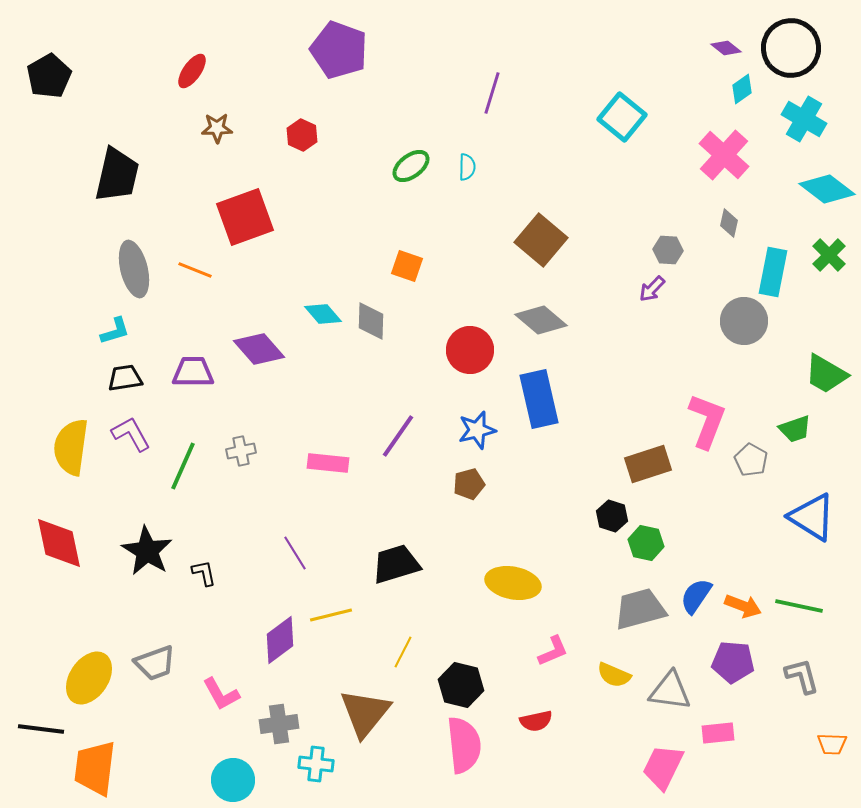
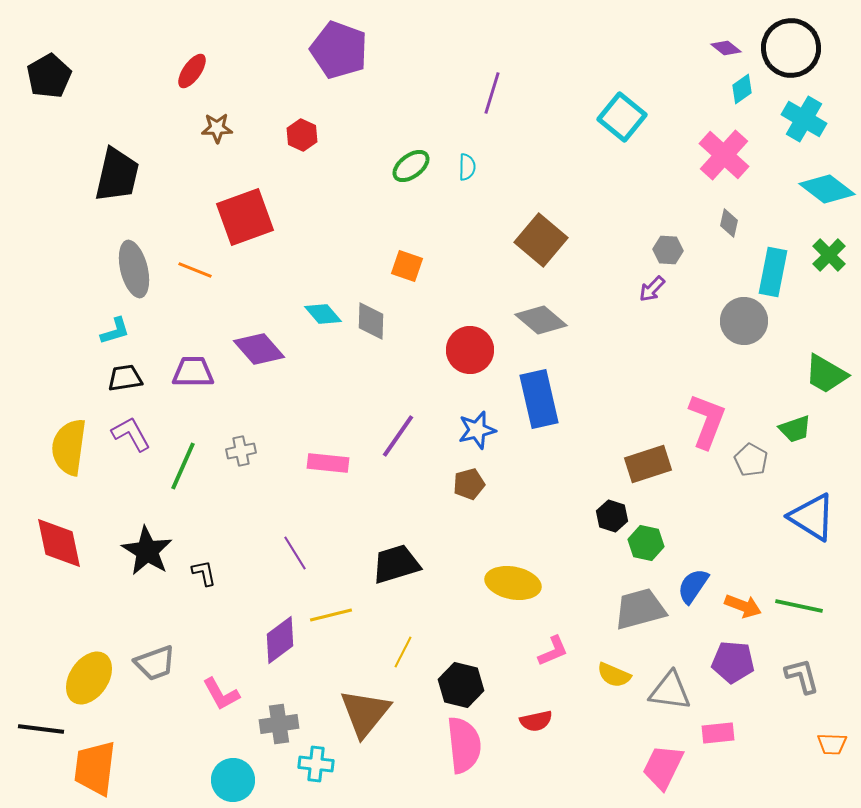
yellow semicircle at (71, 447): moved 2 px left
blue semicircle at (696, 596): moved 3 px left, 10 px up
